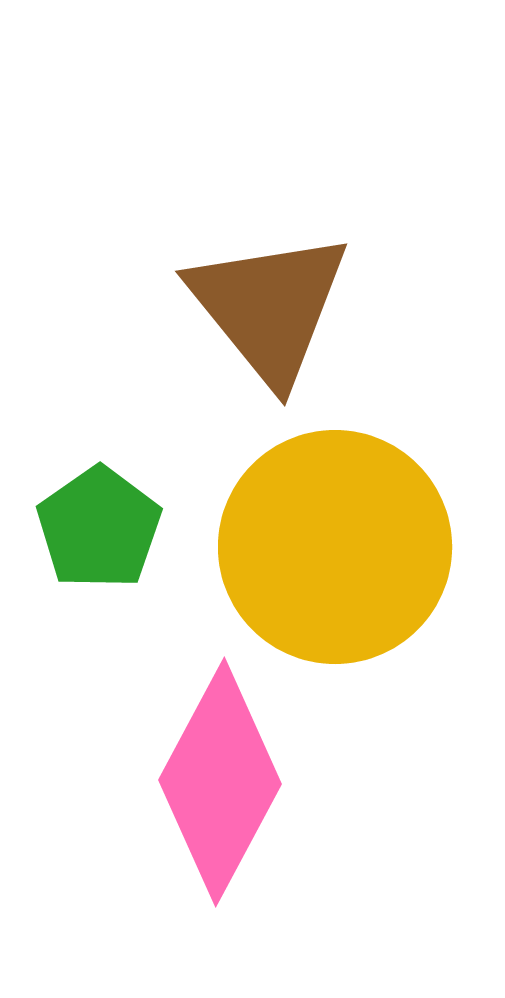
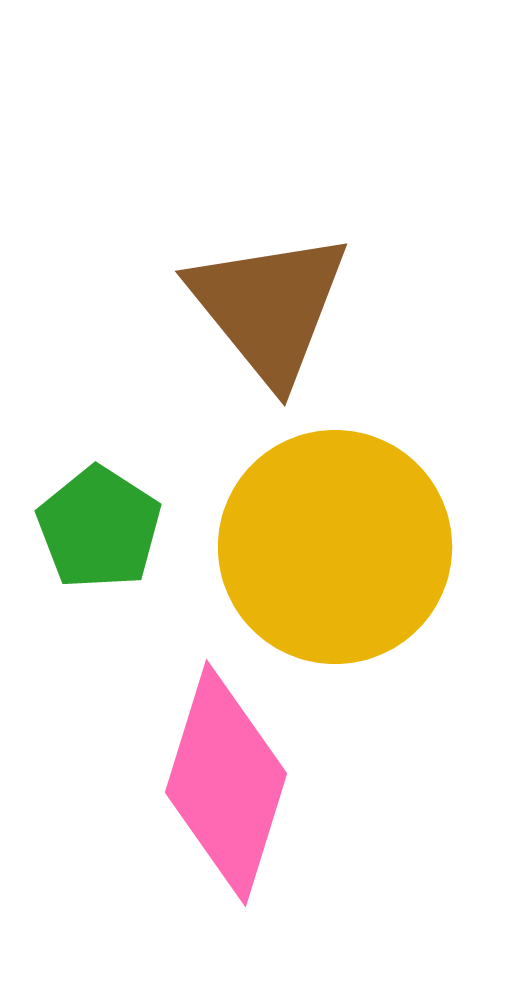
green pentagon: rotated 4 degrees counterclockwise
pink diamond: moved 6 px right, 1 px down; rotated 11 degrees counterclockwise
